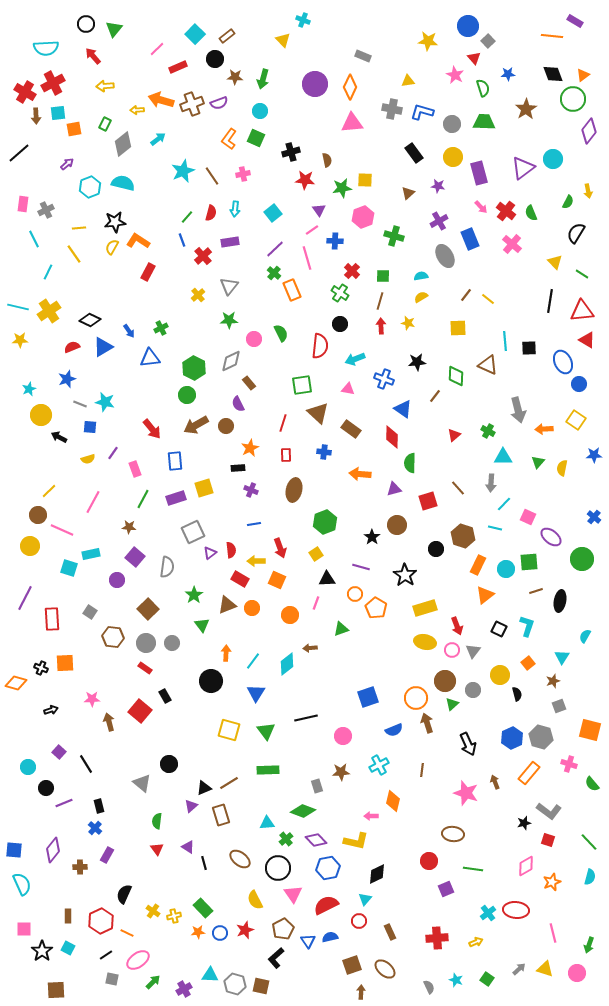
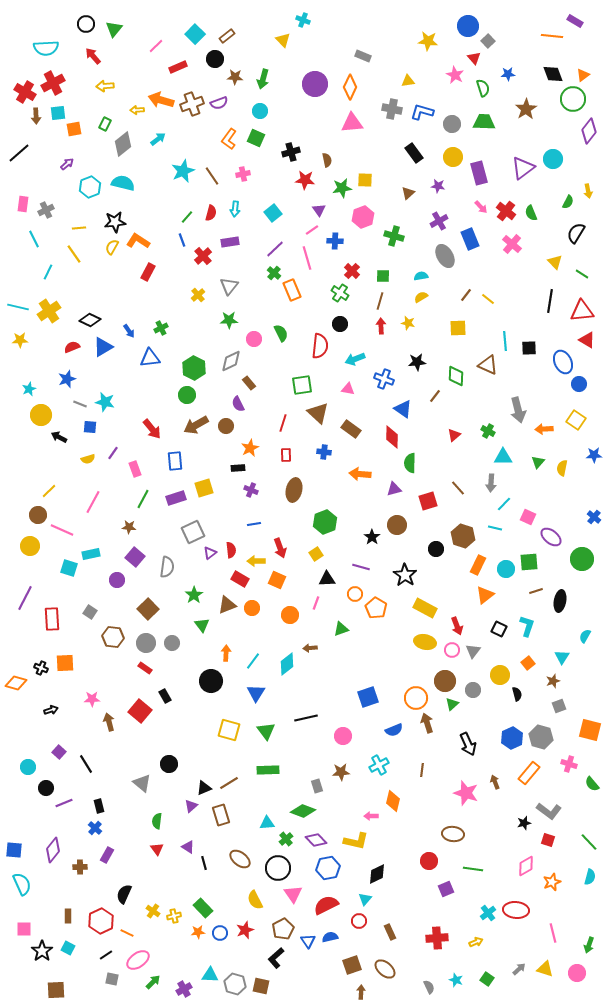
pink line at (157, 49): moved 1 px left, 3 px up
yellow rectangle at (425, 608): rotated 45 degrees clockwise
